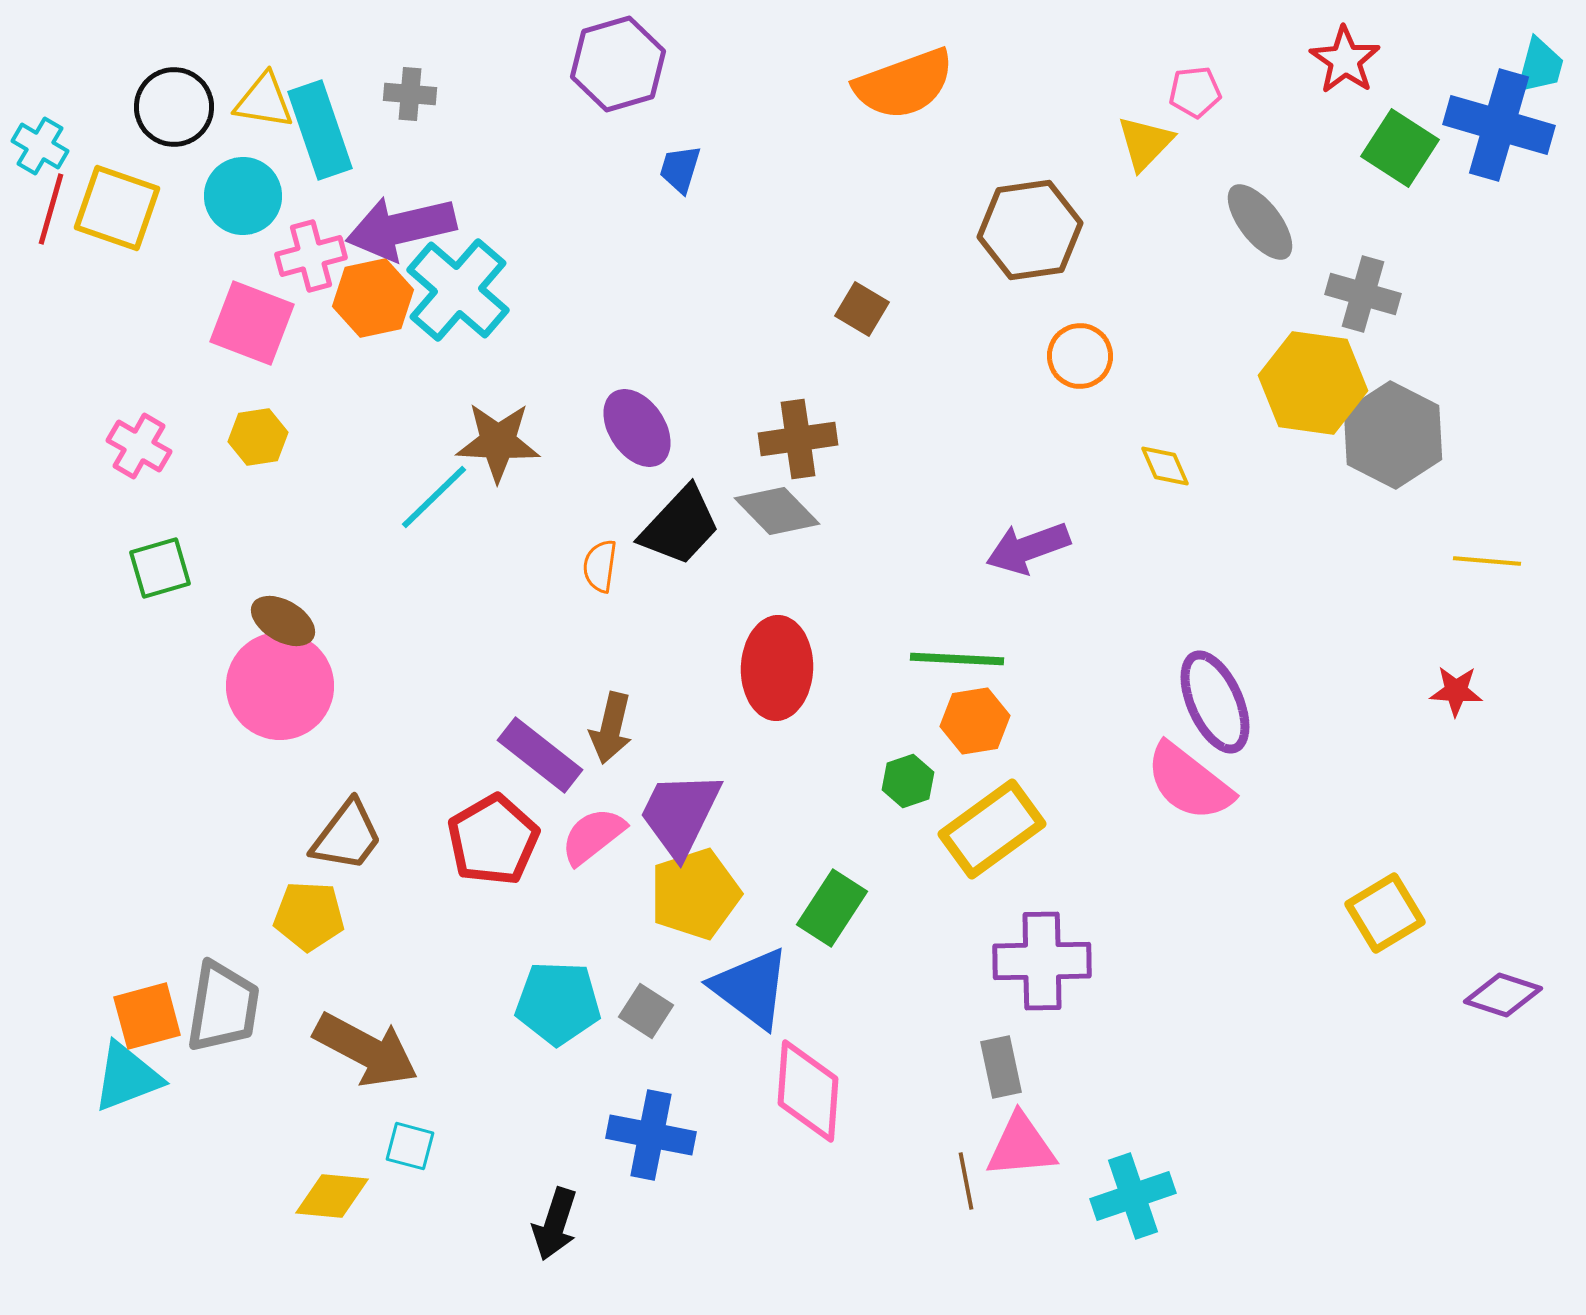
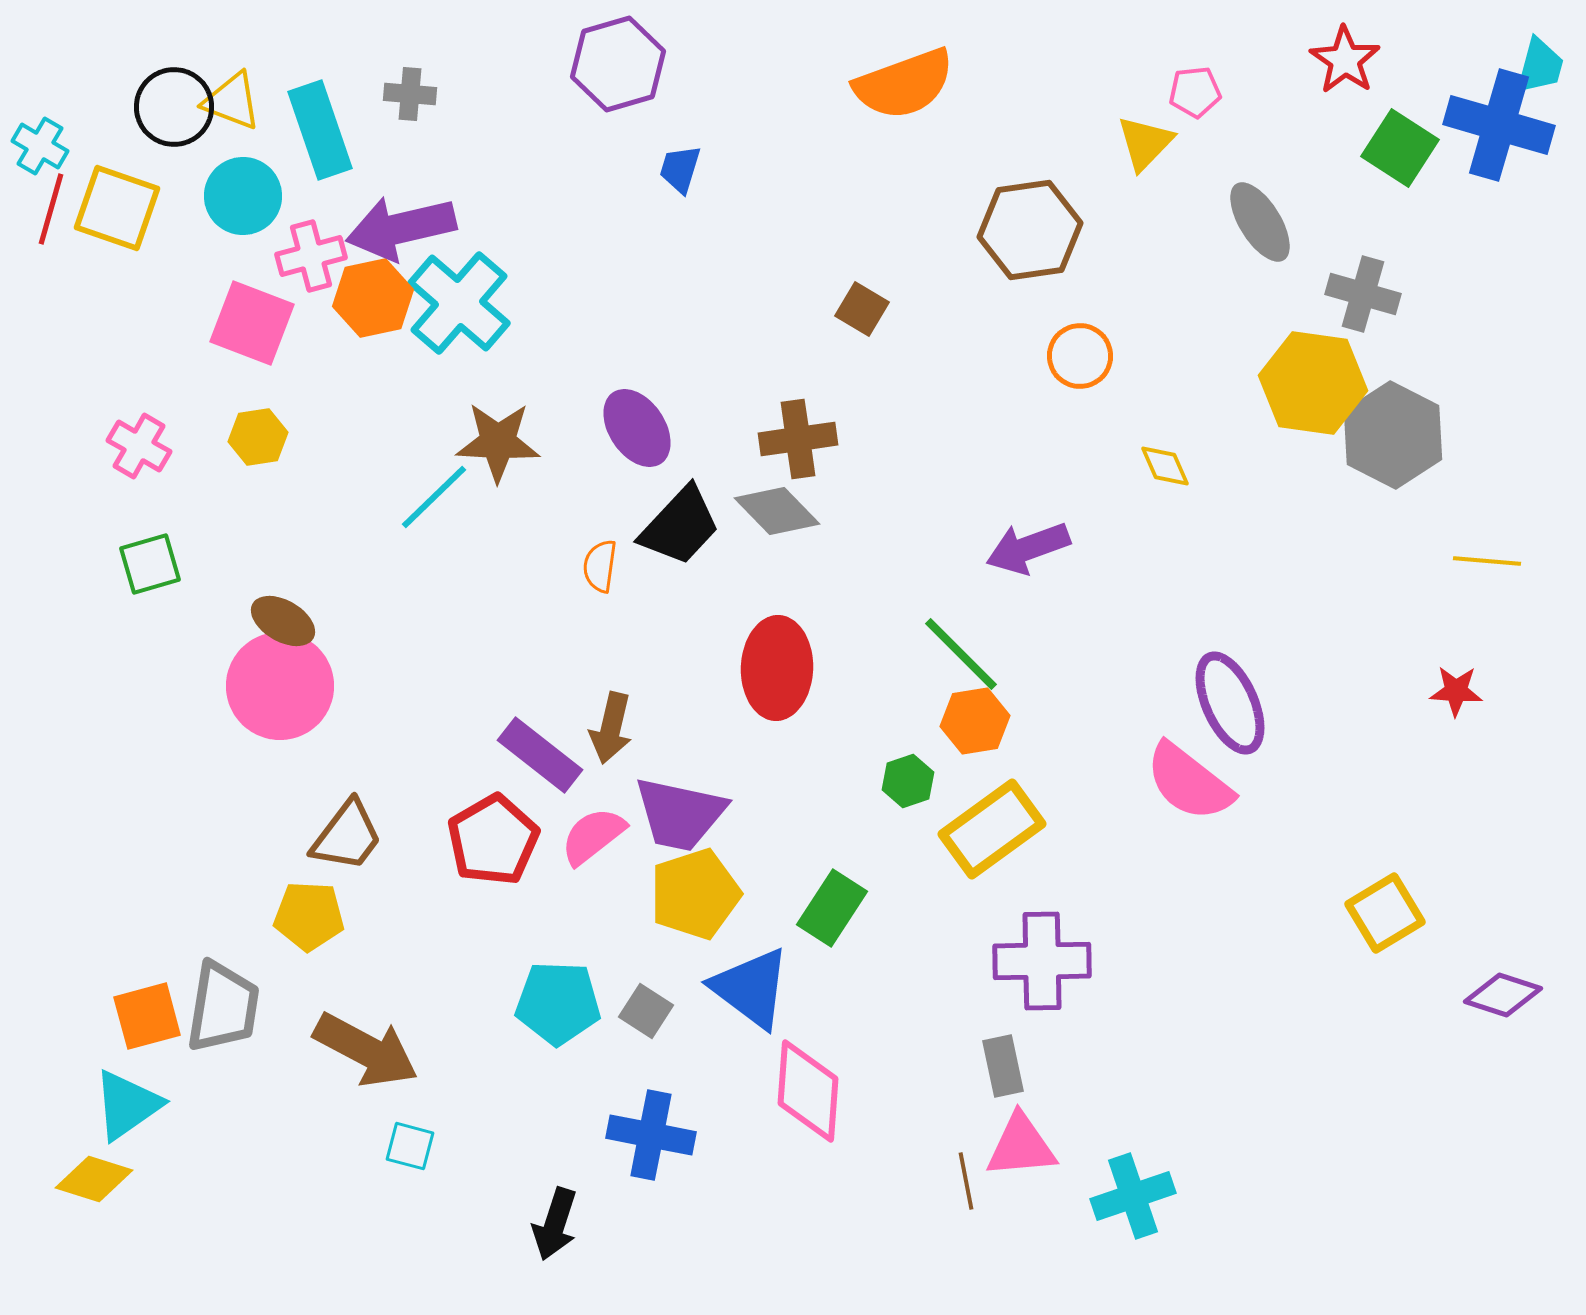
yellow triangle at (264, 101): moved 32 px left; rotated 12 degrees clockwise
gray ellipse at (1260, 222): rotated 6 degrees clockwise
cyan cross at (458, 290): moved 1 px right, 13 px down
green square at (160, 568): moved 10 px left, 4 px up
green line at (957, 659): moved 4 px right, 5 px up; rotated 42 degrees clockwise
purple ellipse at (1215, 702): moved 15 px right, 1 px down
purple trapezoid at (680, 814): rotated 104 degrees counterclockwise
gray rectangle at (1001, 1067): moved 2 px right, 1 px up
cyan triangle at (127, 1077): moved 28 px down; rotated 14 degrees counterclockwise
yellow diamond at (332, 1196): moved 238 px left, 17 px up; rotated 12 degrees clockwise
